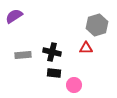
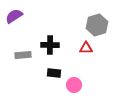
black cross: moved 2 px left, 7 px up; rotated 12 degrees counterclockwise
